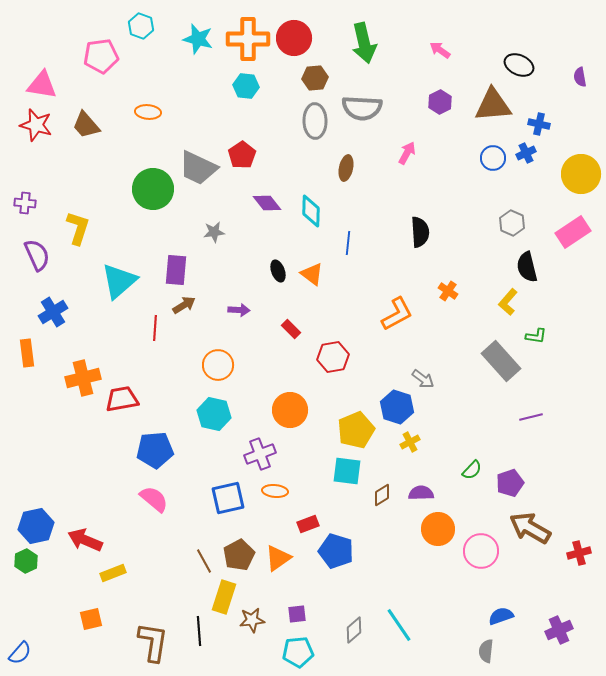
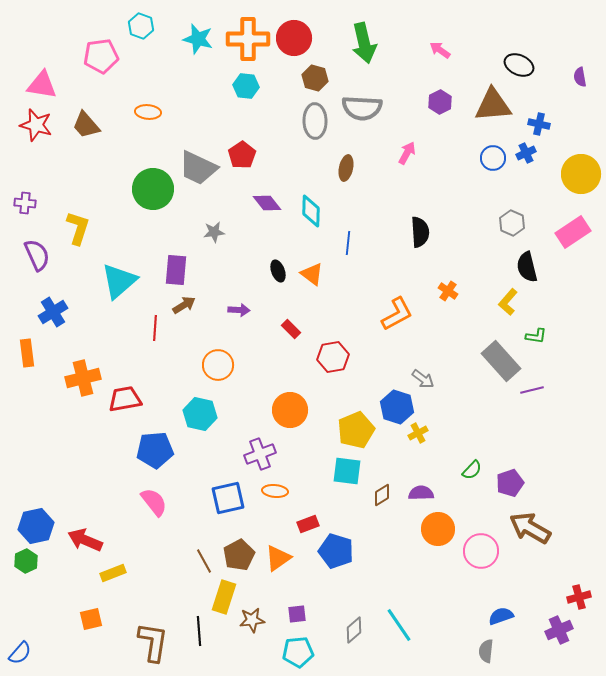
brown hexagon at (315, 78): rotated 20 degrees clockwise
red trapezoid at (122, 399): moved 3 px right
cyan hexagon at (214, 414): moved 14 px left
purple line at (531, 417): moved 1 px right, 27 px up
yellow cross at (410, 442): moved 8 px right, 9 px up
pink semicircle at (154, 499): moved 3 px down; rotated 12 degrees clockwise
red cross at (579, 553): moved 44 px down
